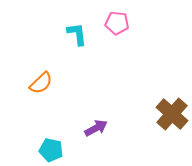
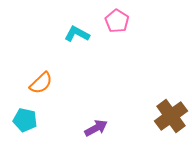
pink pentagon: moved 2 px up; rotated 25 degrees clockwise
cyan L-shape: rotated 55 degrees counterclockwise
brown cross: moved 1 px left, 2 px down; rotated 12 degrees clockwise
cyan pentagon: moved 26 px left, 30 px up
